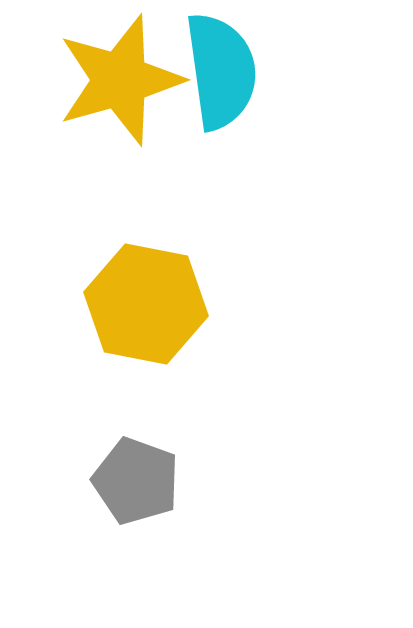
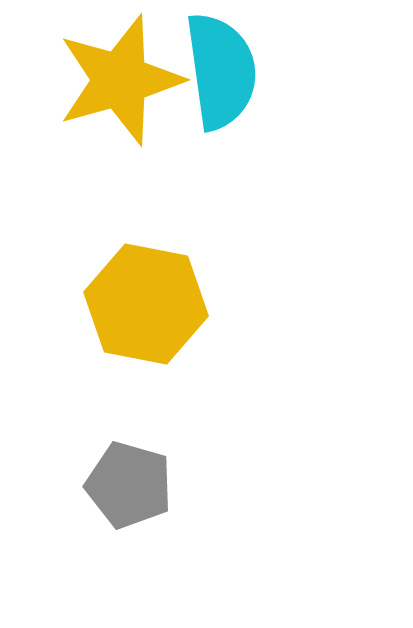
gray pentagon: moved 7 px left, 4 px down; rotated 4 degrees counterclockwise
